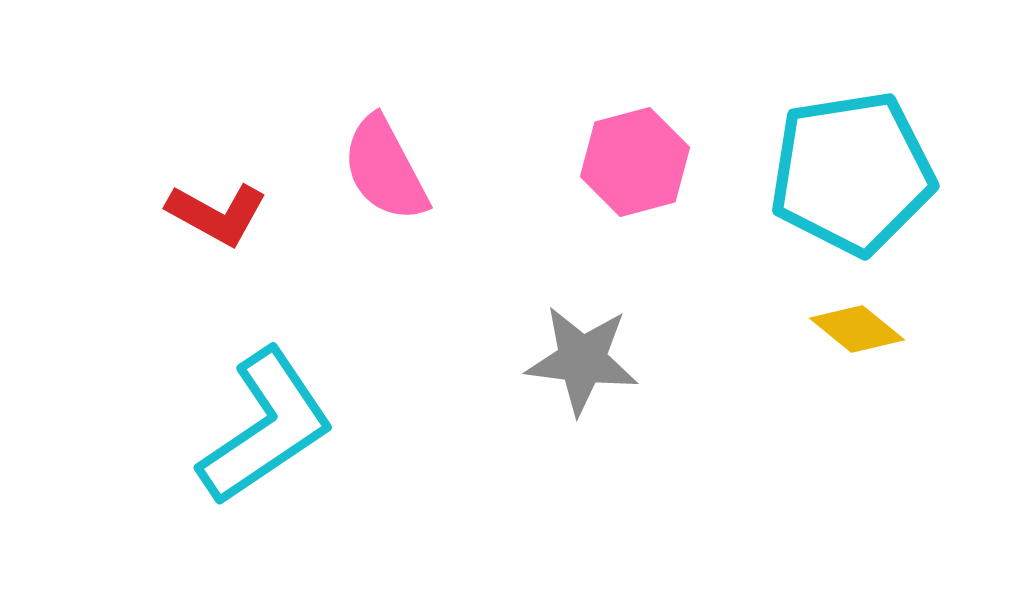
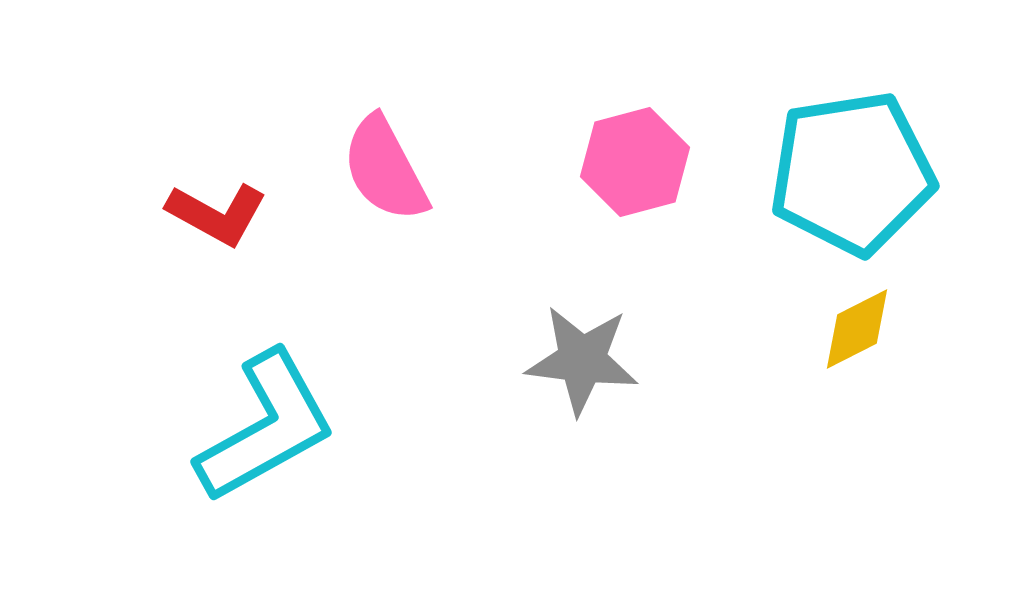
yellow diamond: rotated 66 degrees counterclockwise
cyan L-shape: rotated 5 degrees clockwise
